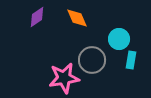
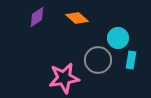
orange diamond: rotated 25 degrees counterclockwise
cyan circle: moved 1 px left, 1 px up
gray circle: moved 6 px right
